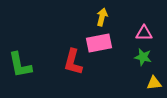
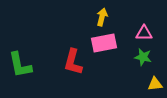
pink rectangle: moved 5 px right
yellow triangle: moved 1 px right, 1 px down
